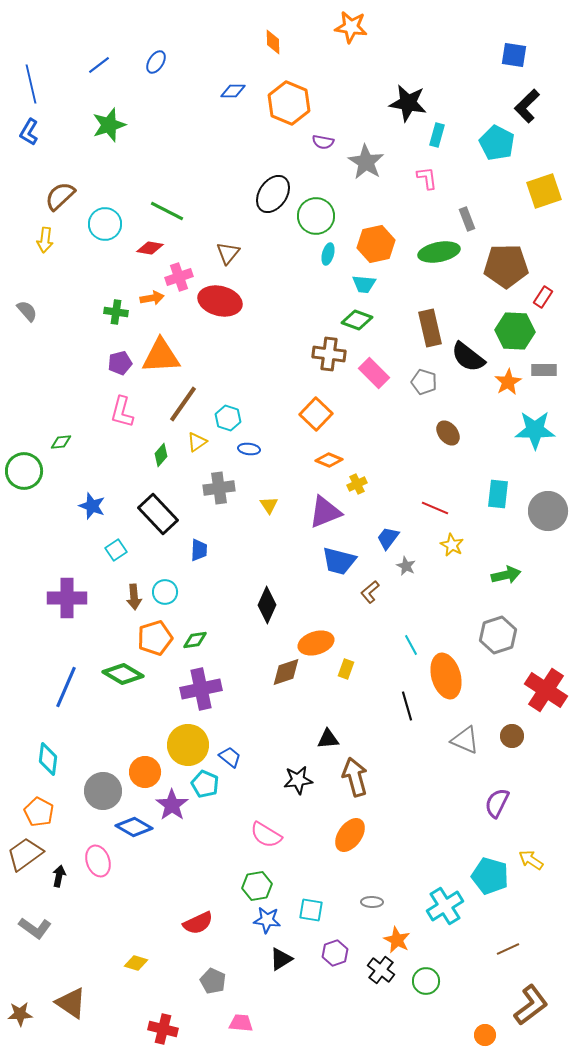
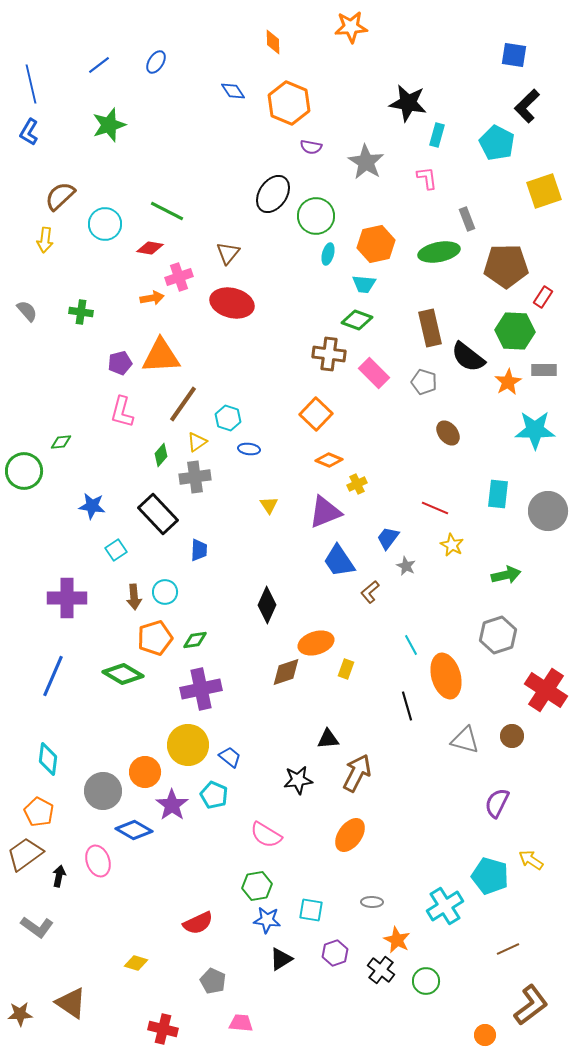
orange star at (351, 27): rotated 12 degrees counterclockwise
blue diamond at (233, 91): rotated 55 degrees clockwise
purple semicircle at (323, 142): moved 12 px left, 5 px down
red ellipse at (220, 301): moved 12 px right, 2 px down
green cross at (116, 312): moved 35 px left
gray cross at (219, 488): moved 24 px left, 11 px up
blue star at (92, 506): rotated 12 degrees counterclockwise
blue trapezoid at (339, 561): rotated 42 degrees clockwise
blue line at (66, 687): moved 13 px left, 11 px up
gray triangle at (465, 740): rotated 8 degrees counterclockwise
brown arrow at (355, 777): moved 2 px right, 4 px up; rotated 42 degrees clockwise
cyan pentagon at (205, 784): moved 9 px right, 11 px down
blue diamond at (134, 827): moved 3 px down
gray L-shape at (35, 928): moved 2 px right, 1 px up
